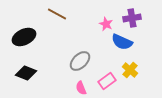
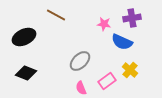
brown line: moved 1 px left, 1 px down
pink star: moved 2 px left; rotated 16 degrees counterclockwise
